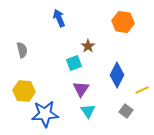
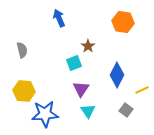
gray square: moved 1 px up
